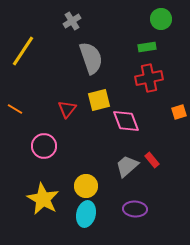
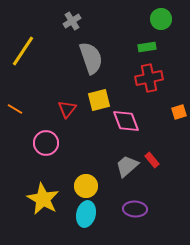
pink circle: moved 2 px right, 3 px up
